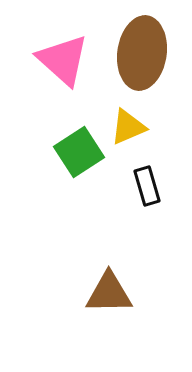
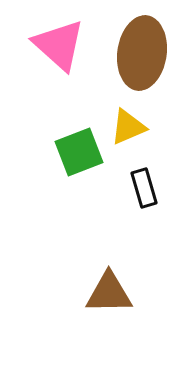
pink triangle: moved 4 px left, 15 px up
green square: rotated 12 degrees clockwise
black rectangle: moved 3 px left, 2 px down
